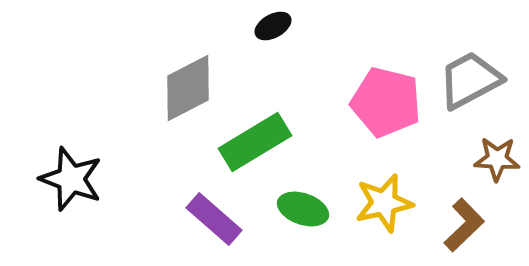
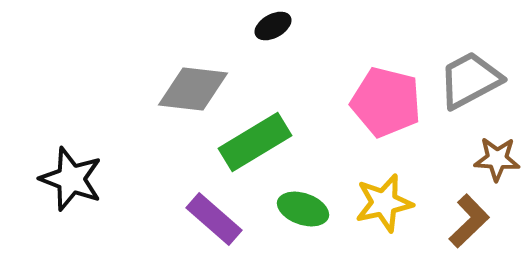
gray diamond: moved 5 px right, 1 px down; rotated 34 degrees clockwise
brown L-shape: moved 5 px right, 4 px up
